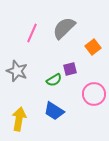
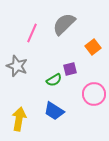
gray semicircle: moved 4 px up
gray star: moved 5 px up
